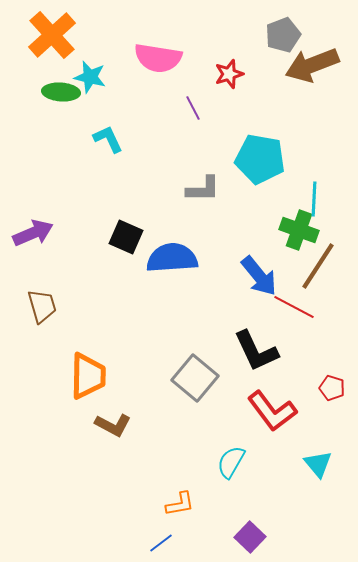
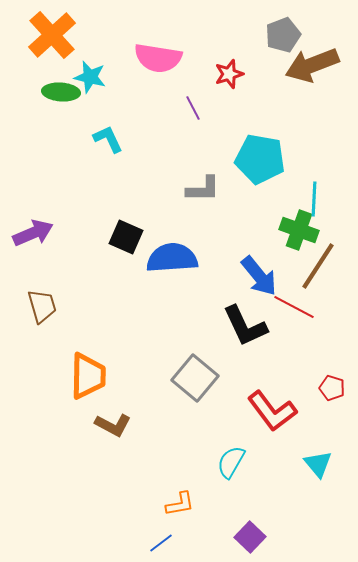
black L-shape: moved 11 px left, 25 px up
